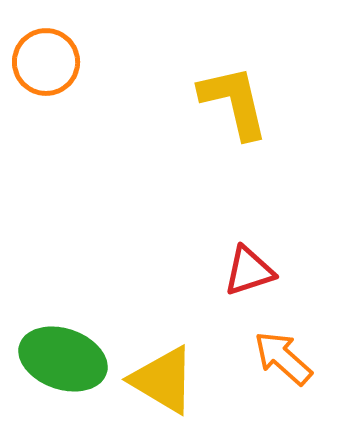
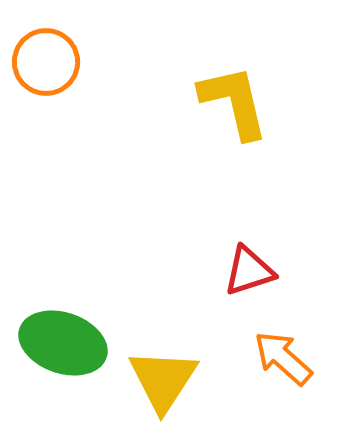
green ellipse: moved 16 px up
yellow triangle: rotated 32 degrees clockwise
